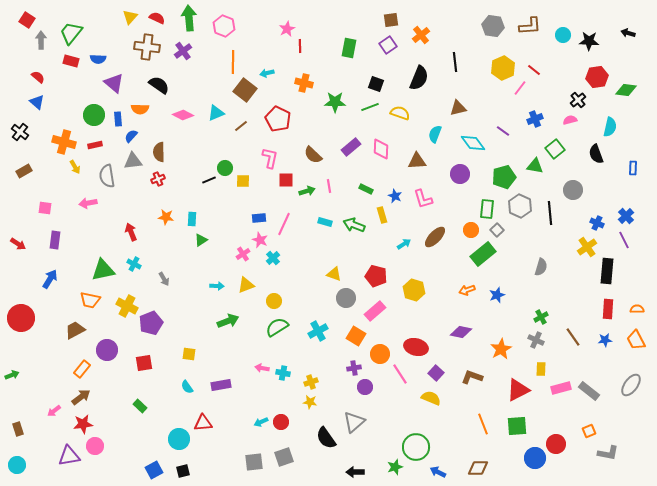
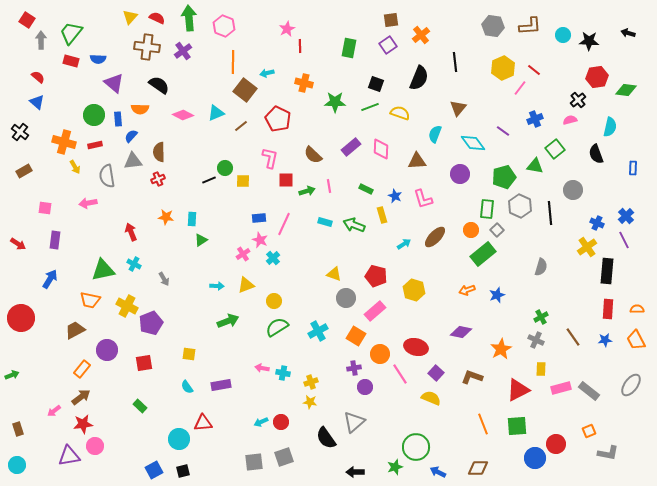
brown triangle at (458, 108): rotated 36 degrees counterclockwise
